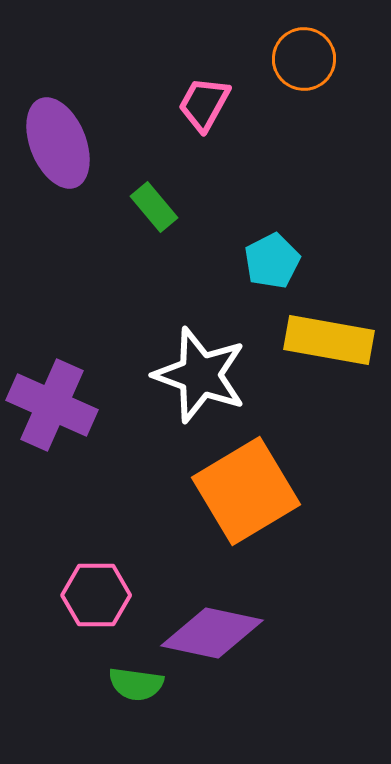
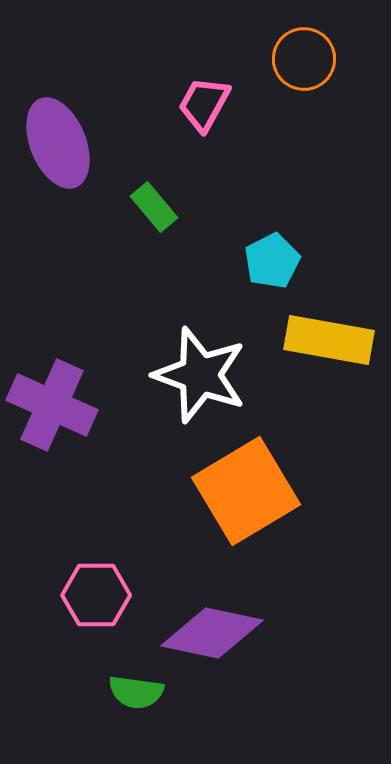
green semicircle: moved 8 px down
